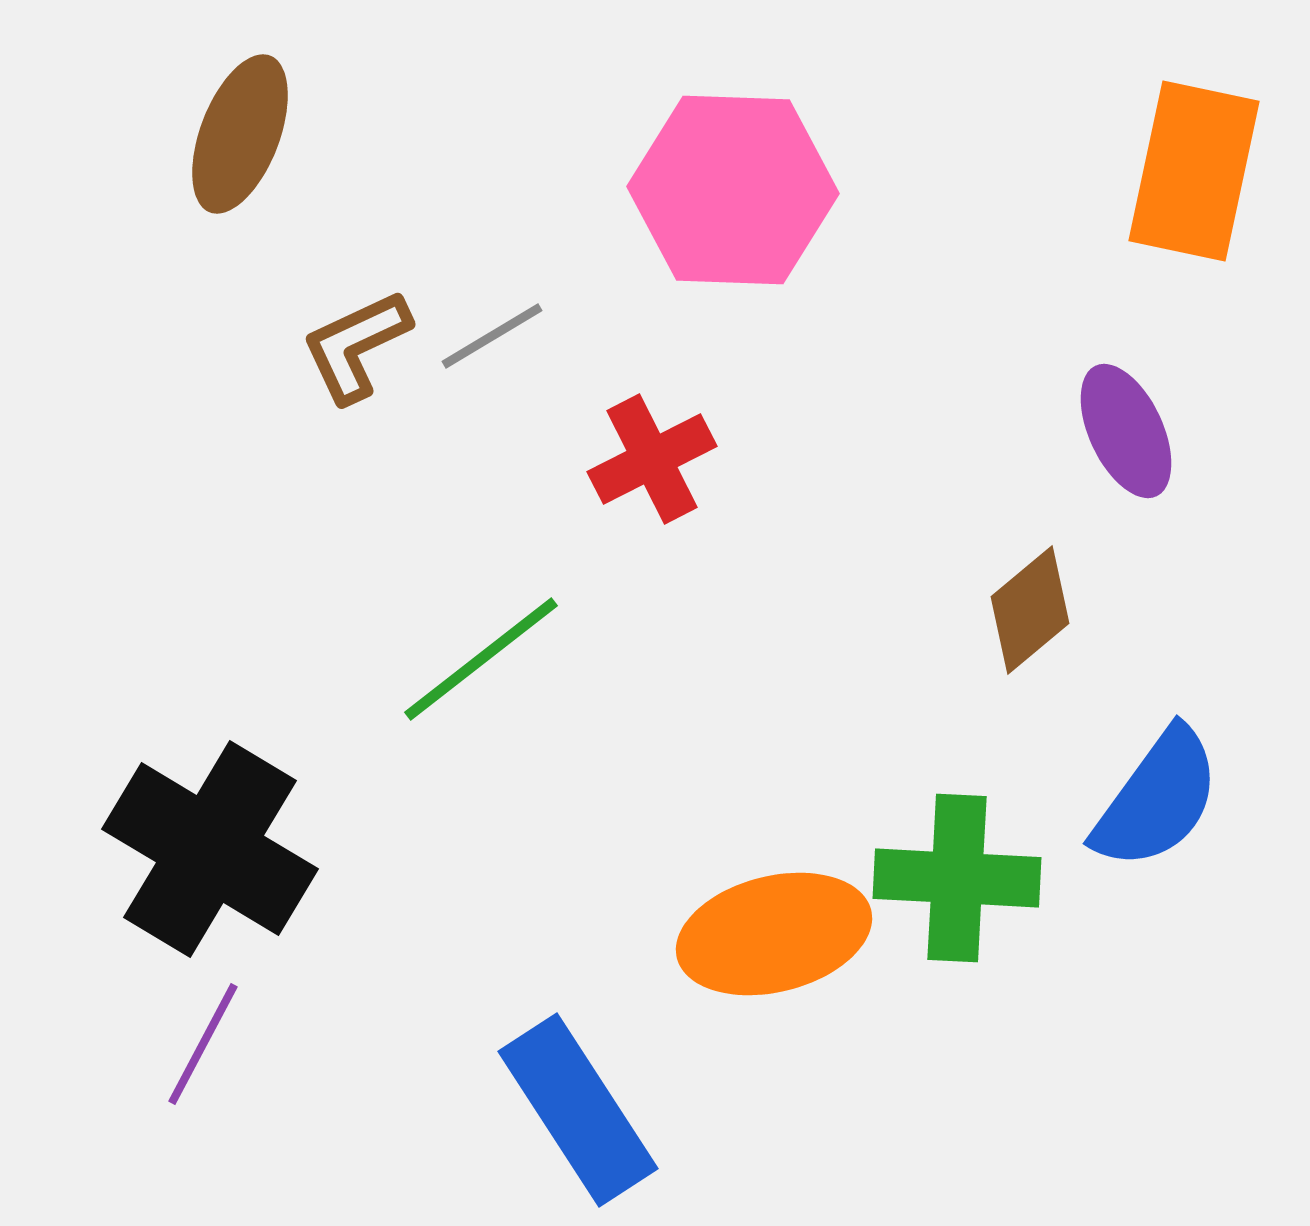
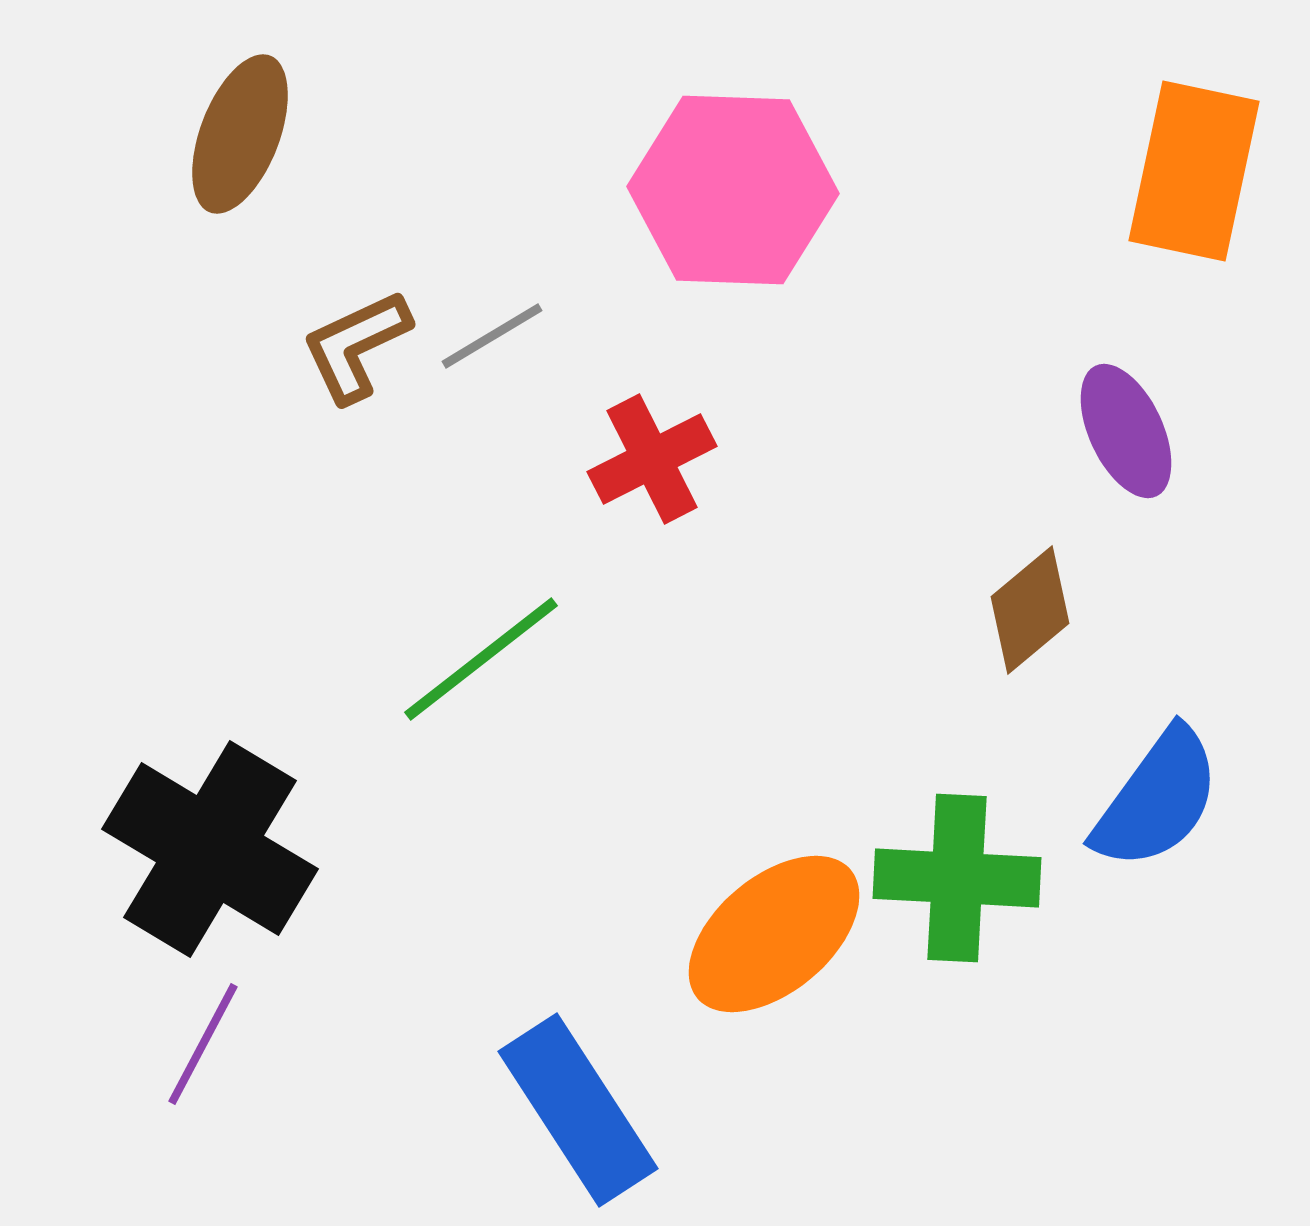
orange ellipse: rotated 26 degrees counterclockwise
